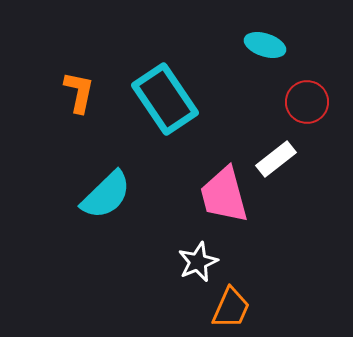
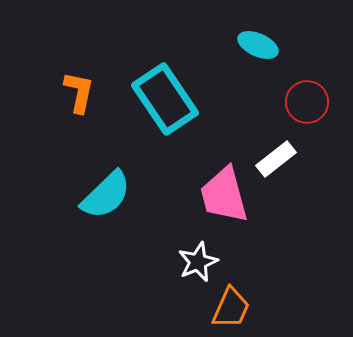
cyan ellipse: moved 7 px left; rotated 6 degrees clockwise
